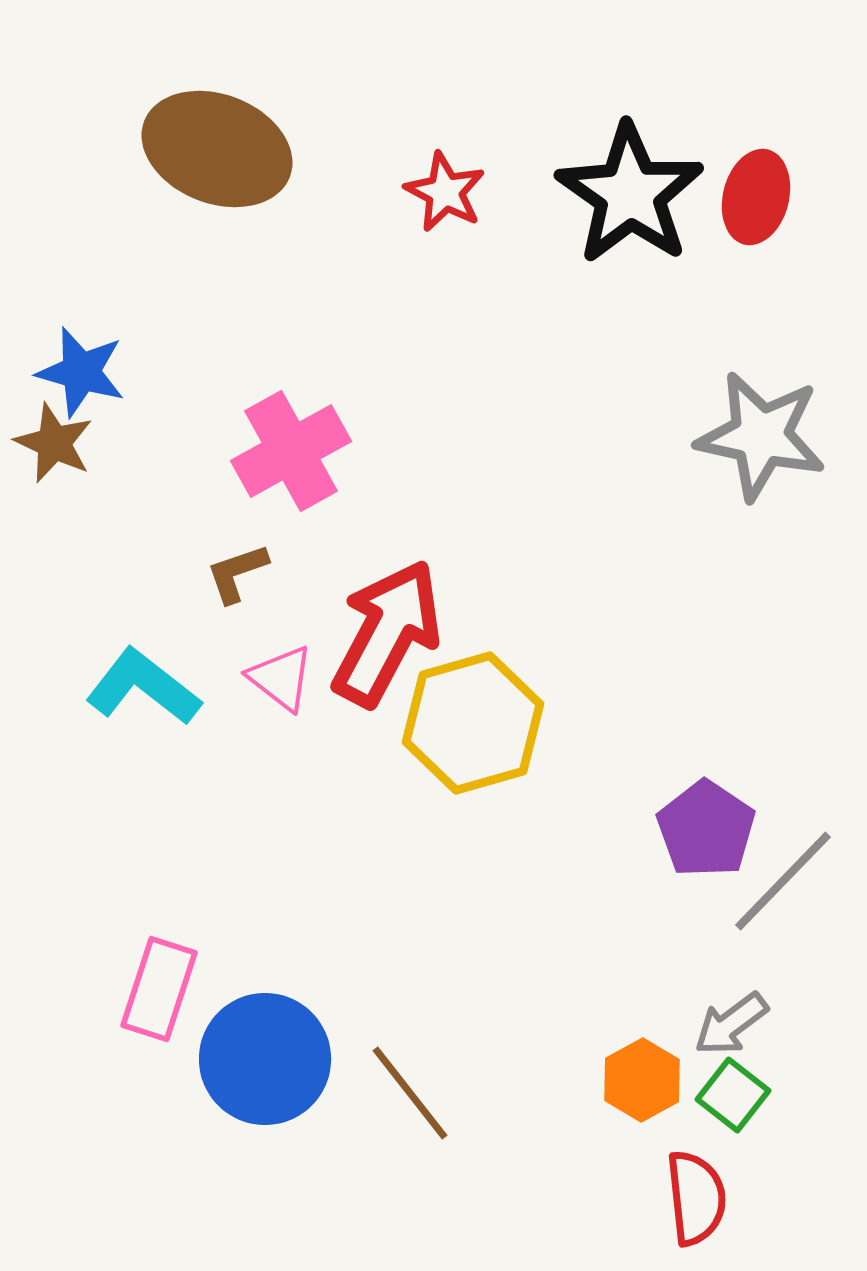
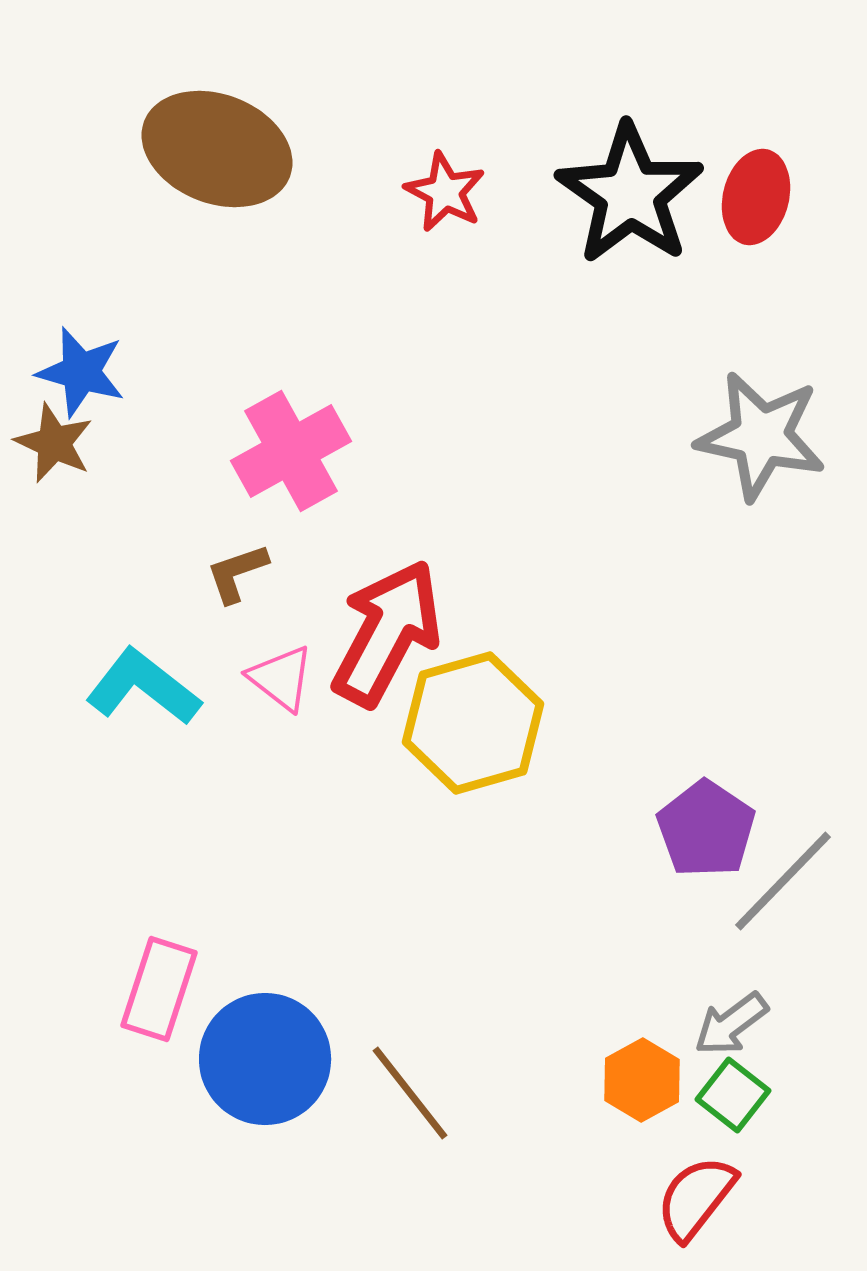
red semicircle: rotated 136 degrees counterclockwise
